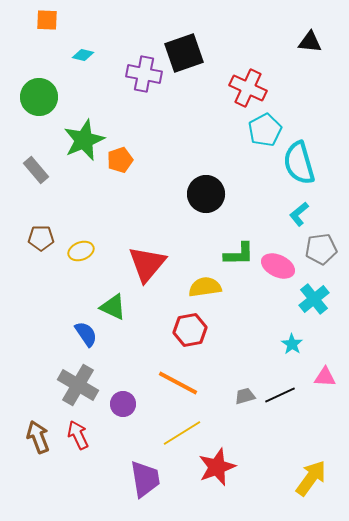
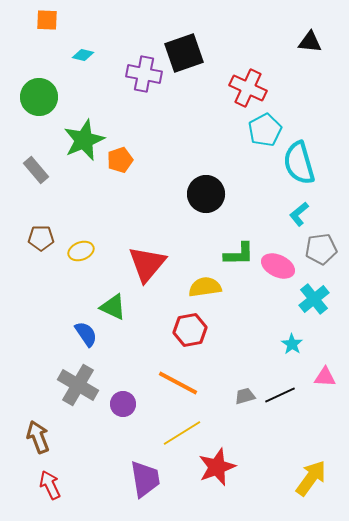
red arrow: moved 28 px left, 50 px down
